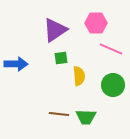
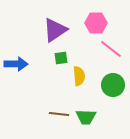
pink line: rotated 15 degrees clockwise
